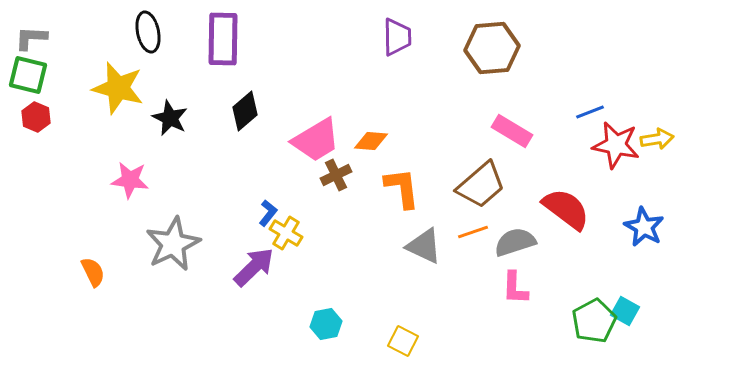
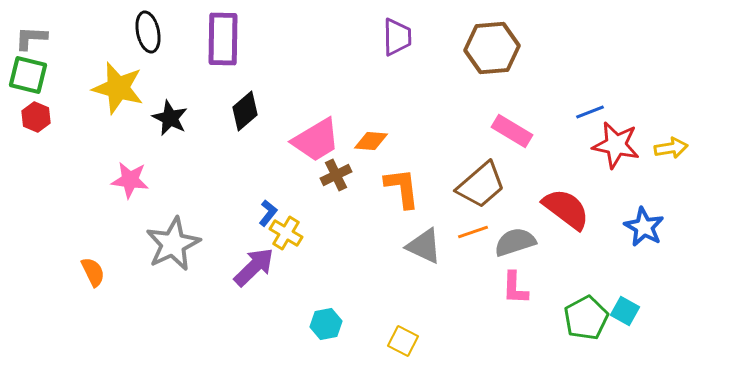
yellow arrow: moved 14 px right, 9 px down
green pentagon: moved 8 px left, 3 px up
